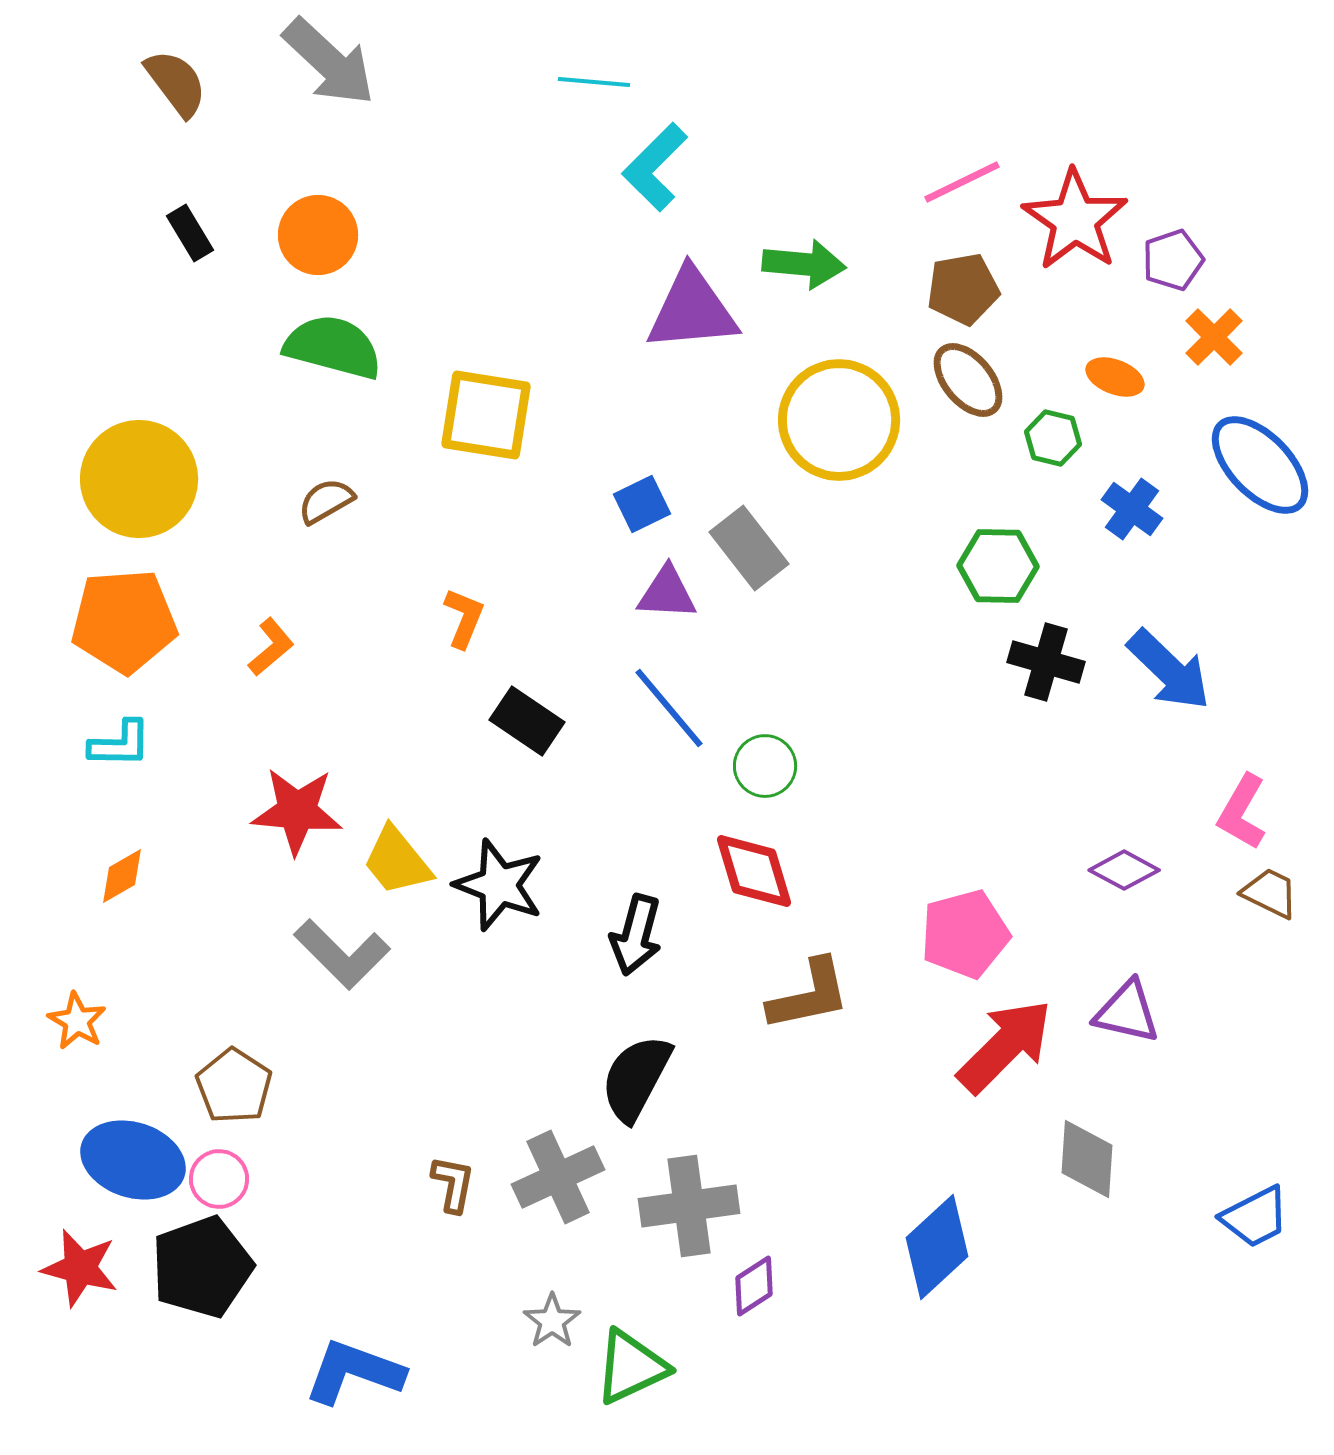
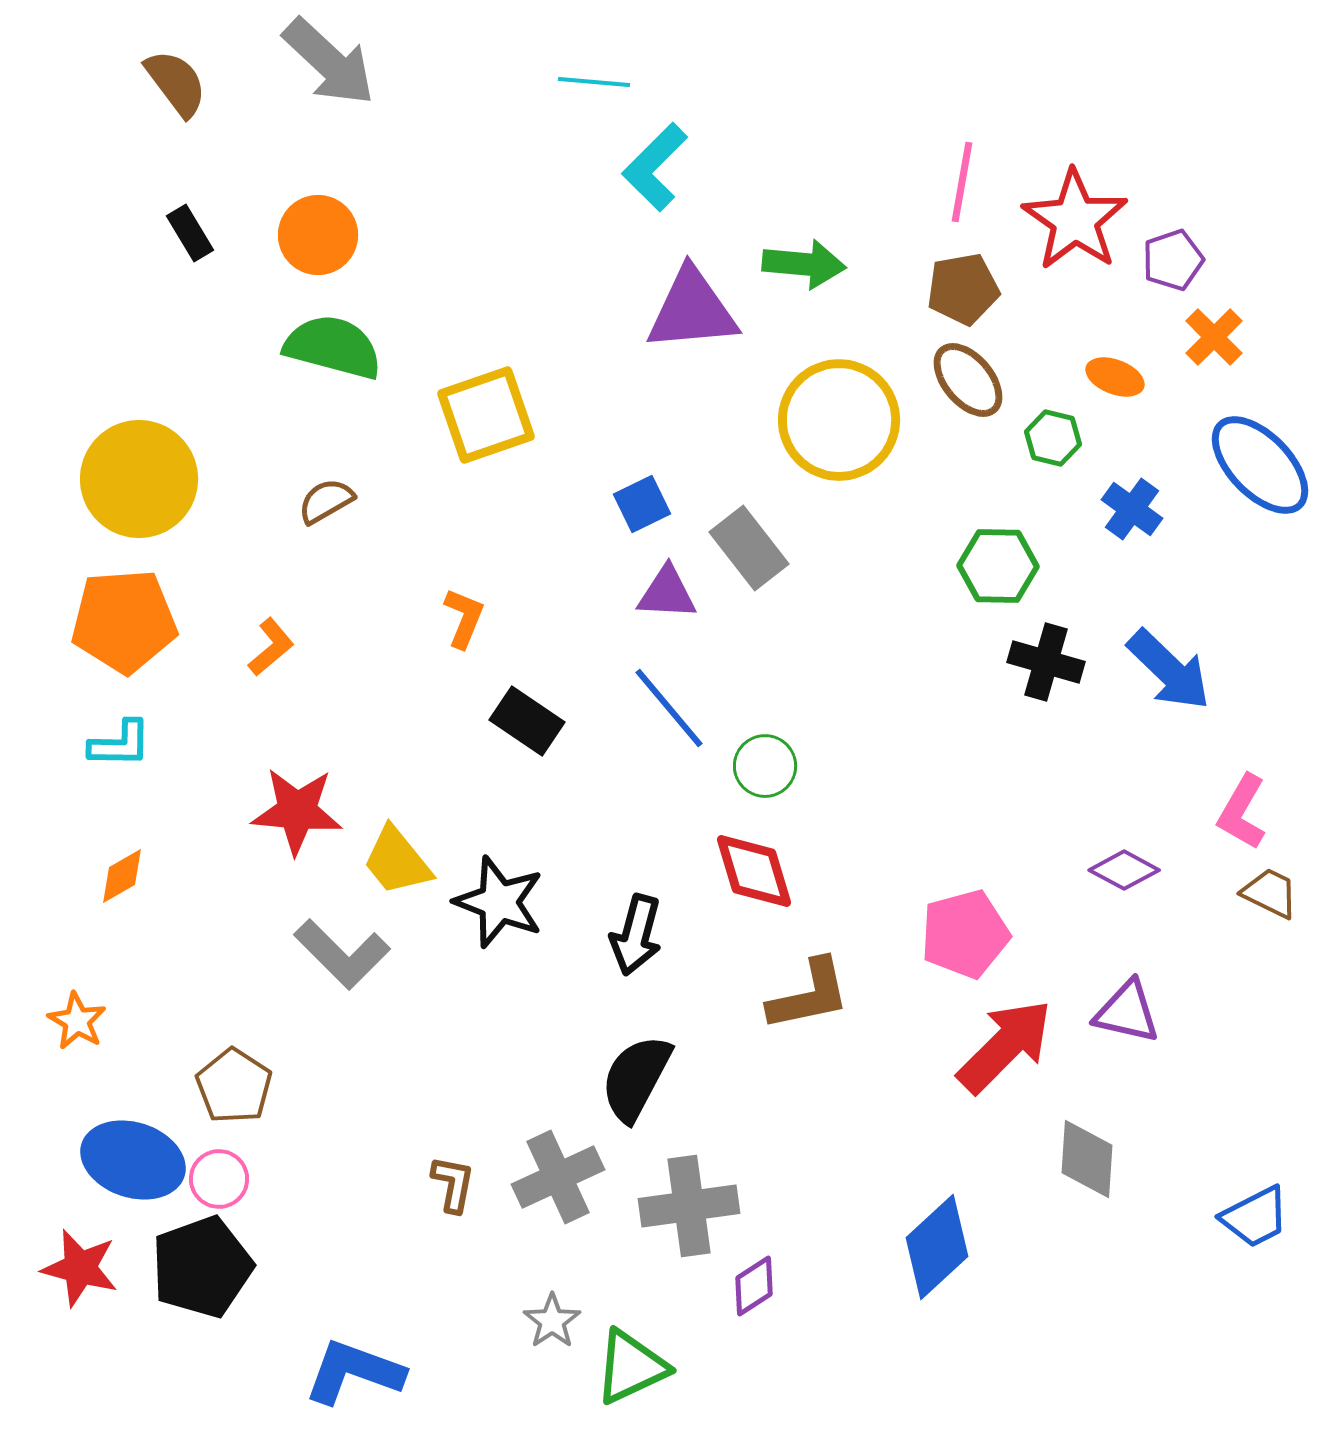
pink line at (962, 182): rotated 54 degrees counterclockwise
yellow square at (486, 415): rotated 28 degrees counterclockwise
black star at (499, 885): moved 17 px down
